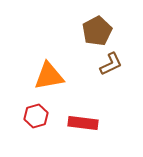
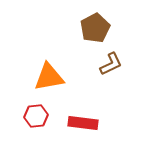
brown pentagon: moved 2 px left, 3 px up
orange triangle: moved 1 px down
red hexagon: rotated 10 degrees clockwise
